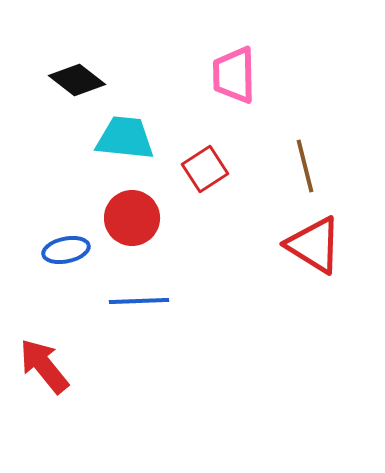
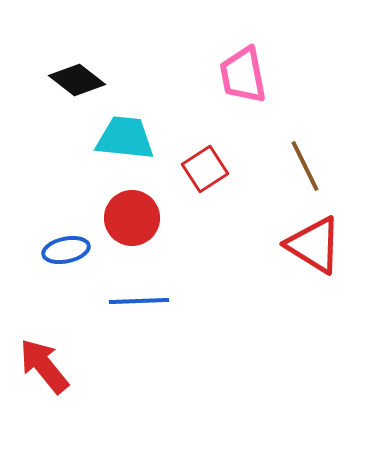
pink trapezoid: moved 9 px right; rotated 10 degrees counterclockwise
brown line: rotated 12 degrees counterclockwise
